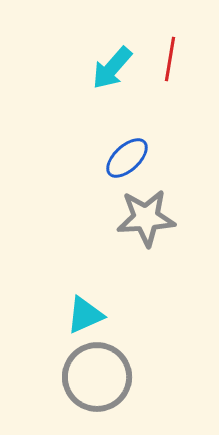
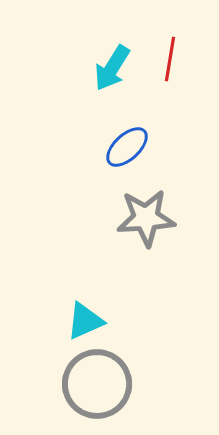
cyan arrow: rotated 9 degrees counterclockwise
blue ellipse: moved 11 px up
cyan triangle: moved 6 px down
gray circle: moved 7 px down
